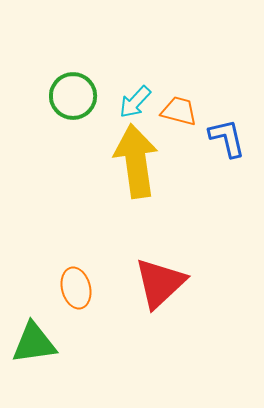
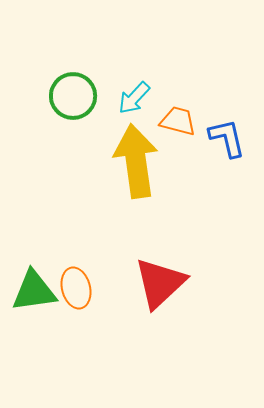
cyan arrow: moved 1 px left, 4 px up
orange trapezoid: moved 1 px left, 10 px down
green triangle: moved 52 px up
